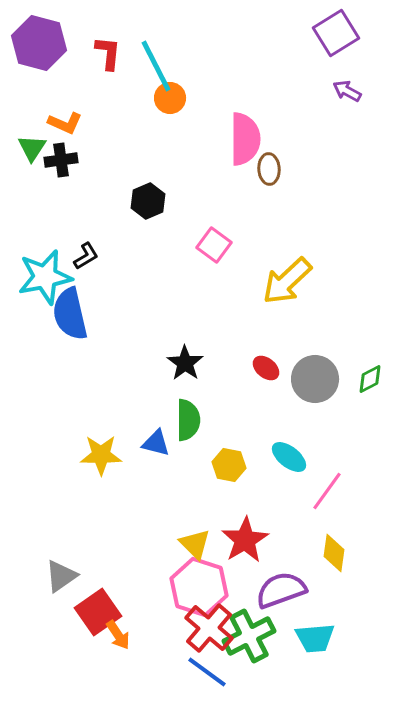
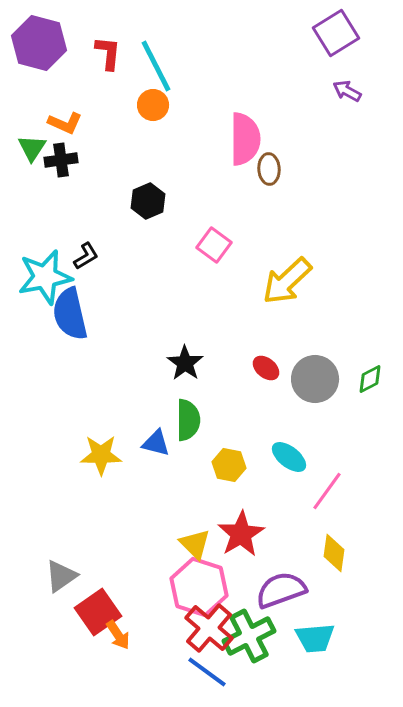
orange circle: moved 17 px left, 7 px down
red star: moved 4 px left, 6 px up
